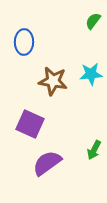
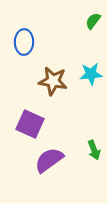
green arrow: rotated 48 degrees counterclockwise
purple semicircle: moved 2 px right, 3 px up
